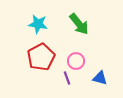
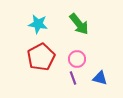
pink circle: moved 1 px right, 2 px up
purple line: moved 6 px right
